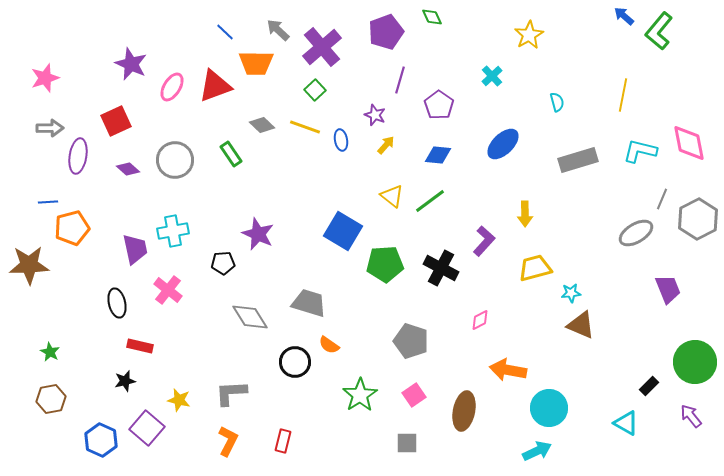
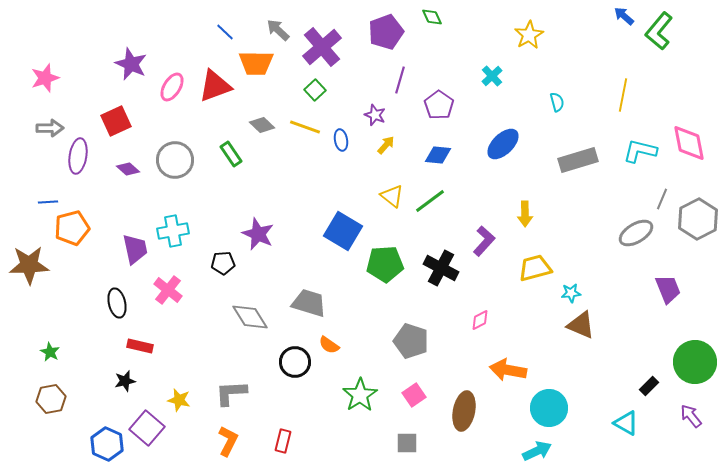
blue hexagon at (101, 440): moved 6 px right, 4 px down
